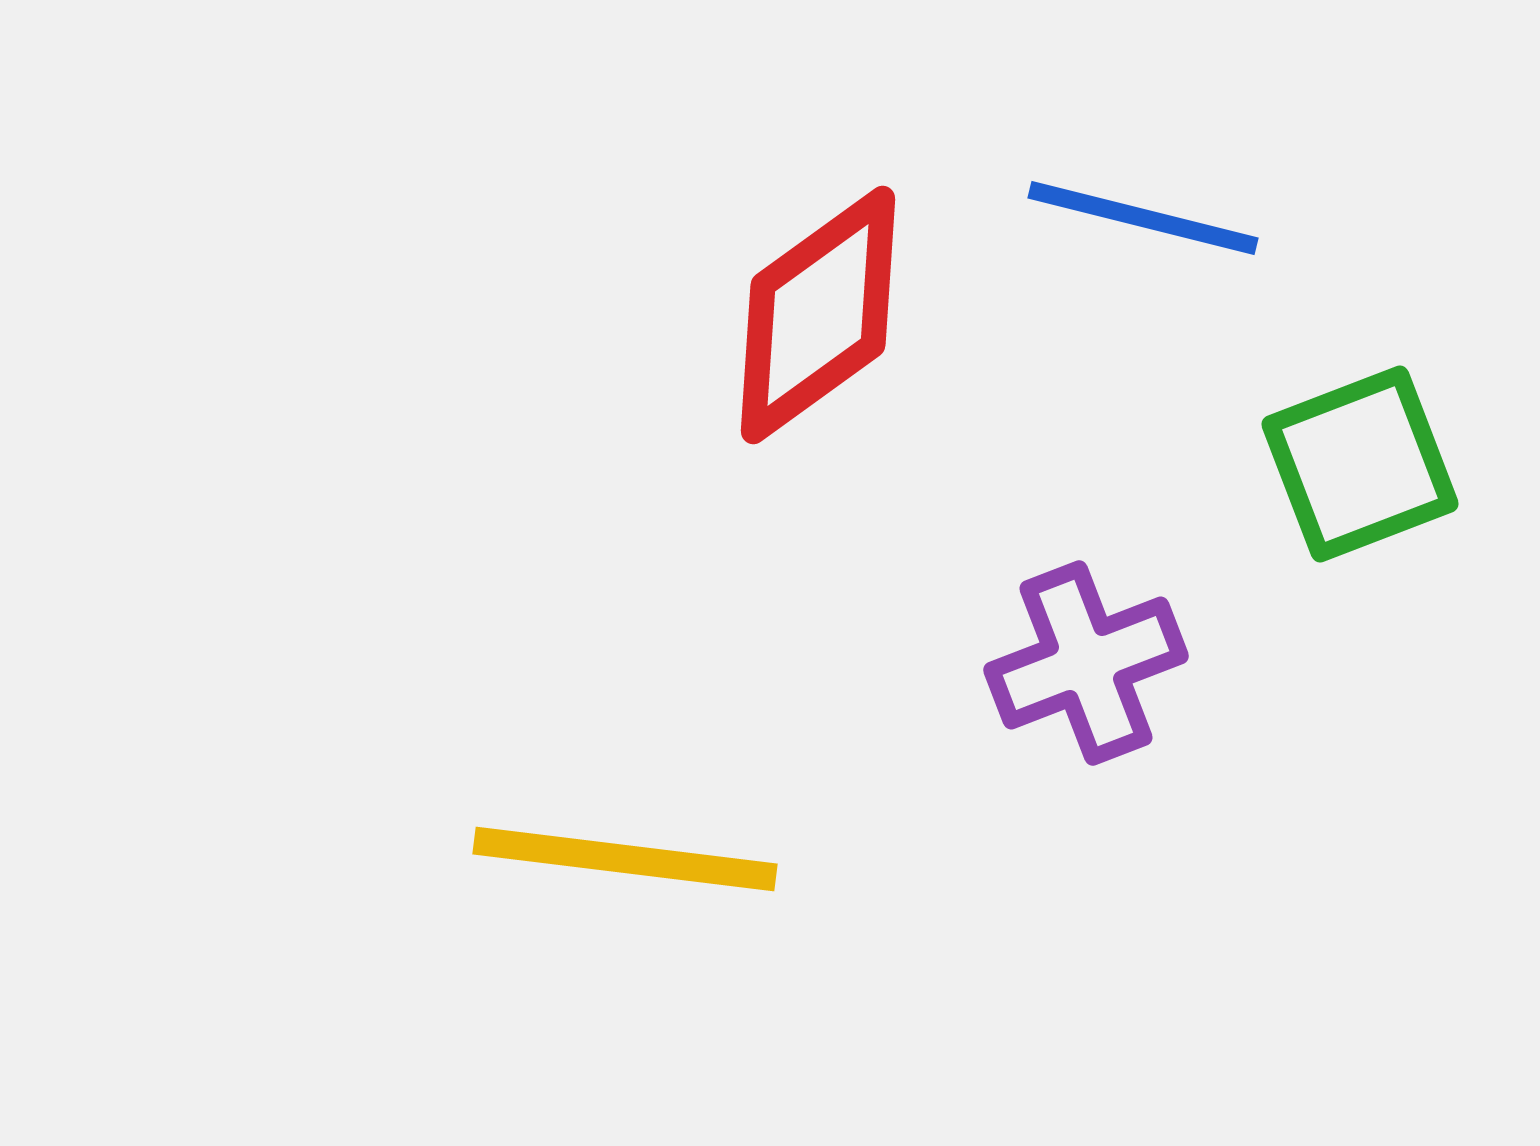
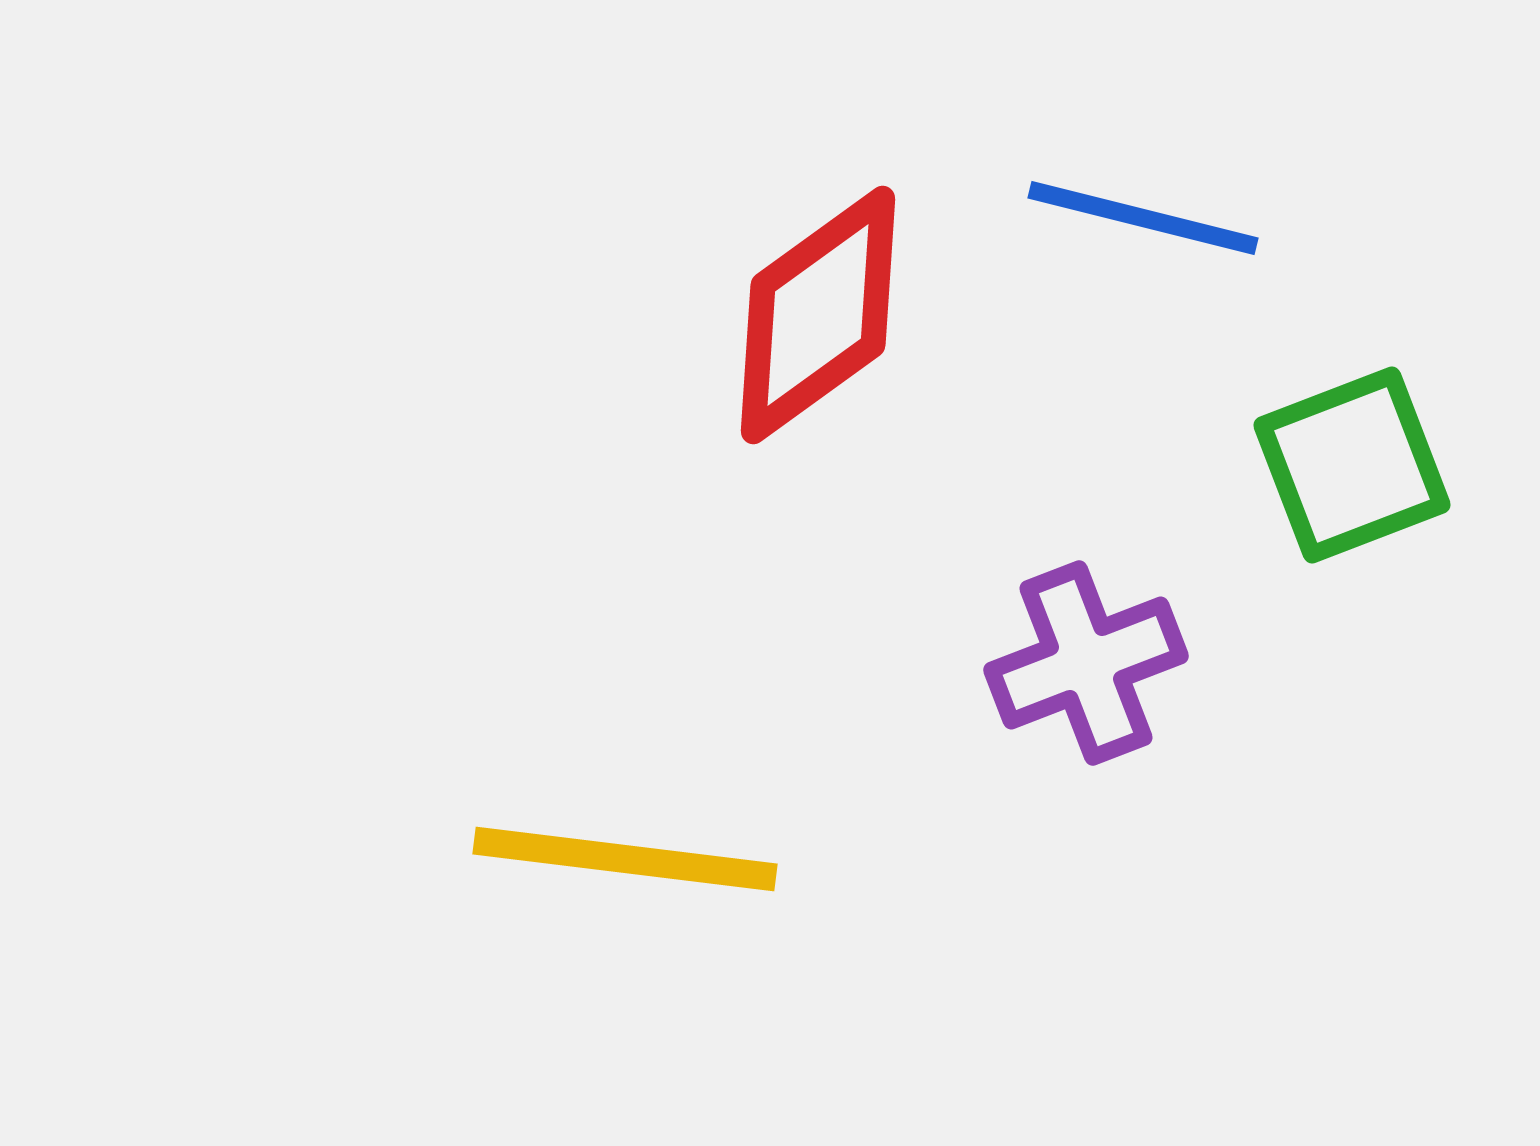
green square: moved 8 px left, 1 px down
